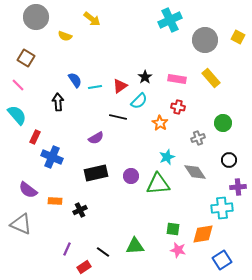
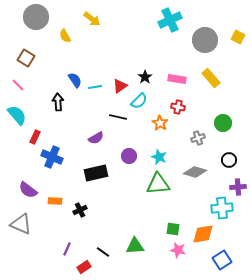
yellow semicircle at (65, 36): rotated 40 degrees clockwise
cyan star at (167, 157): moved 8 px left; rotated 28 degrees counterclockwise
gray diamond at (195, 172): rotated 40 degrees counterclockwise
purple circle at (131, 176): moved 2 px left, 20 px up
